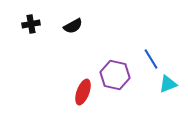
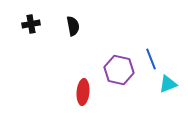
black semicircle: rotated 72 degrees counterclockwise
blue line: rotated 10 degrees clockwise
purple hexagon: moved 4 px right, 5 px up
red ellipse: rotated 15 degrees counterclockwise
